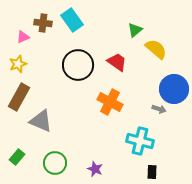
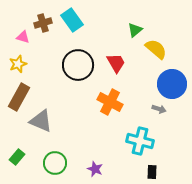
brown cross: rotated 24 degrees counterclockwise
pink triangle: rotated 40 degrees clockwise
red trapezoid: moved 1 px left, 1 px down; rotated 25 degrees clockwise
blue circle: moved 2 px left, 5 px up
